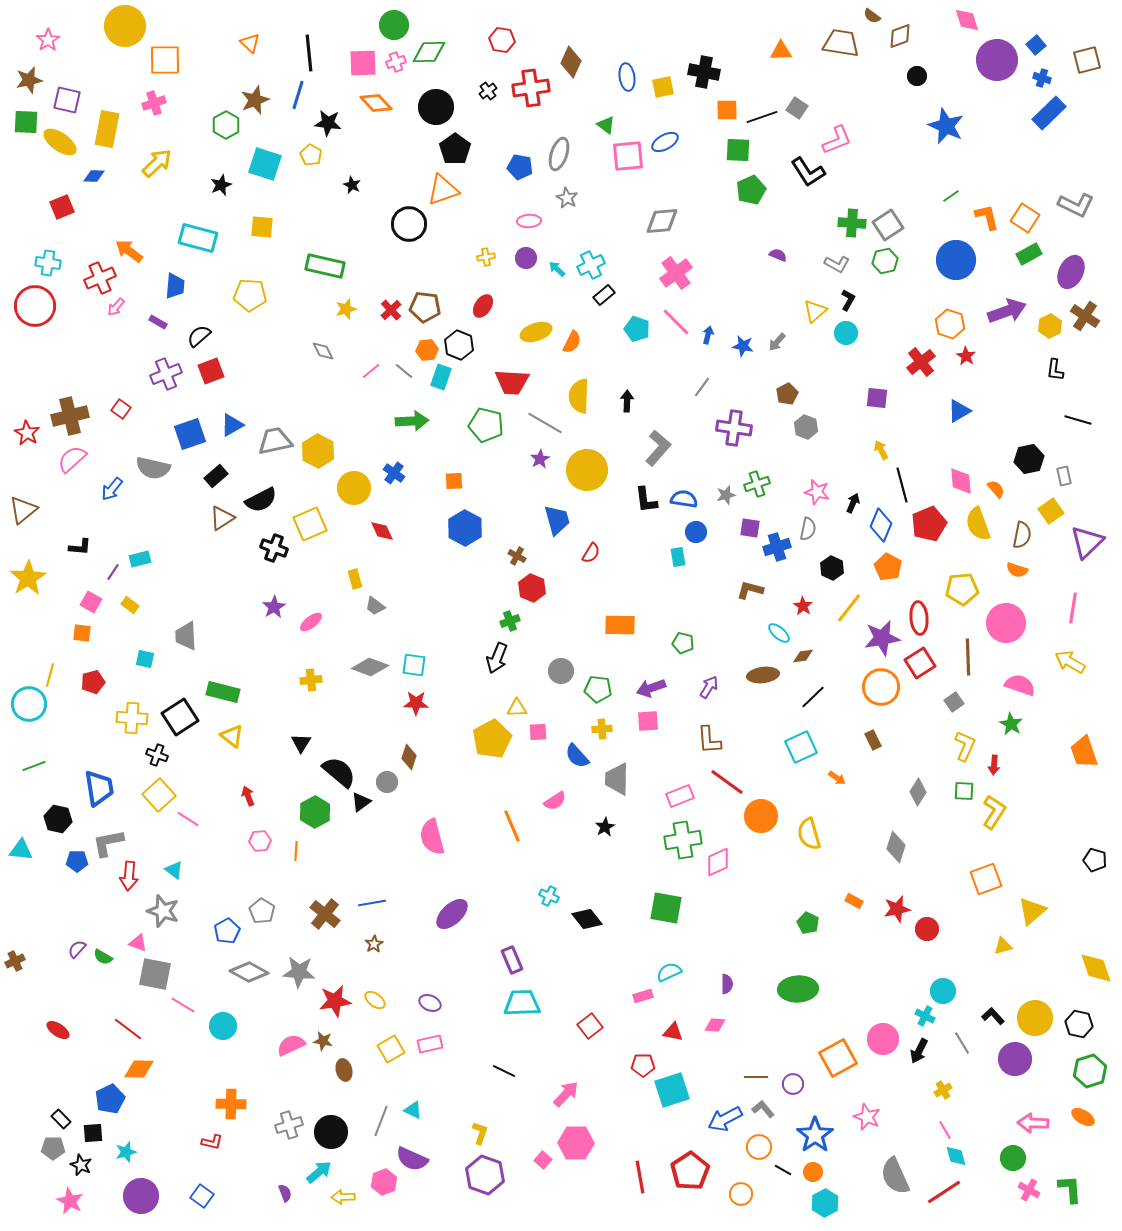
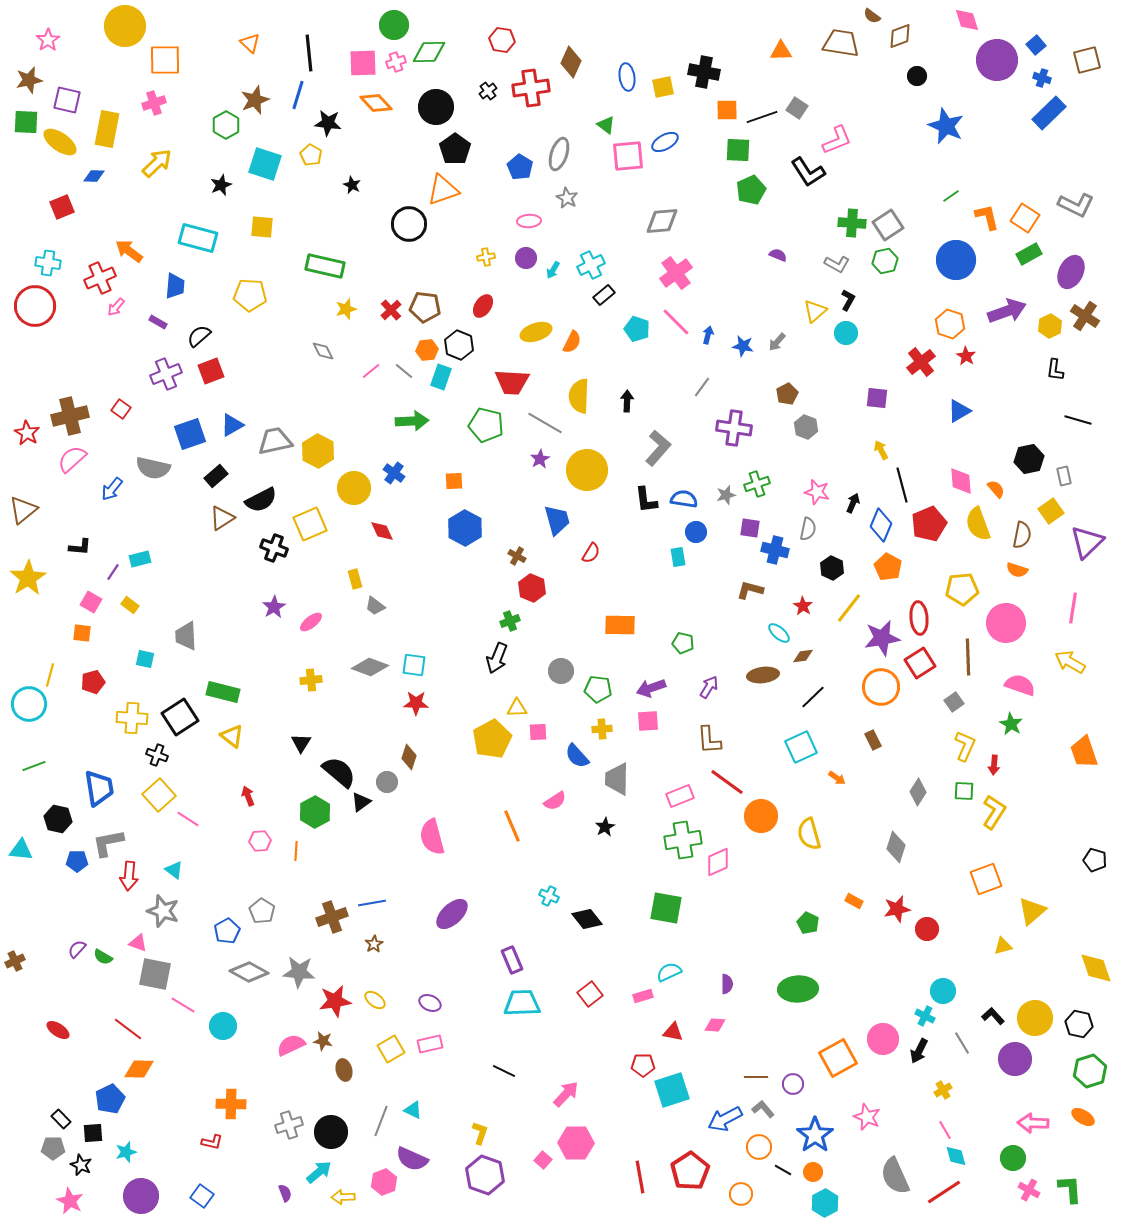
blue pentagon at (520, 167): rotated 20 degrees clockwise
cyan arrow at (557, 269): moved 4 px left, 1 px down; rotated 102 degrees counterclockwise
blue cross at (777, 547): moved 2 px left, 3 px down; rotated 32 degrees clockwise
brown cross at (325, 914): moved 7 px right, 3 px down; rotated 32 degrees clockwise
red square at (590, 1026): moved 32 px up
